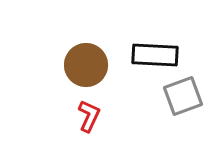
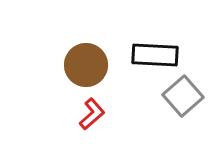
gray square: rotated 21 degrees counterclockwise
red L-shape: moved 3 px right, 2 px up; rotated 24 degrees clockwise
